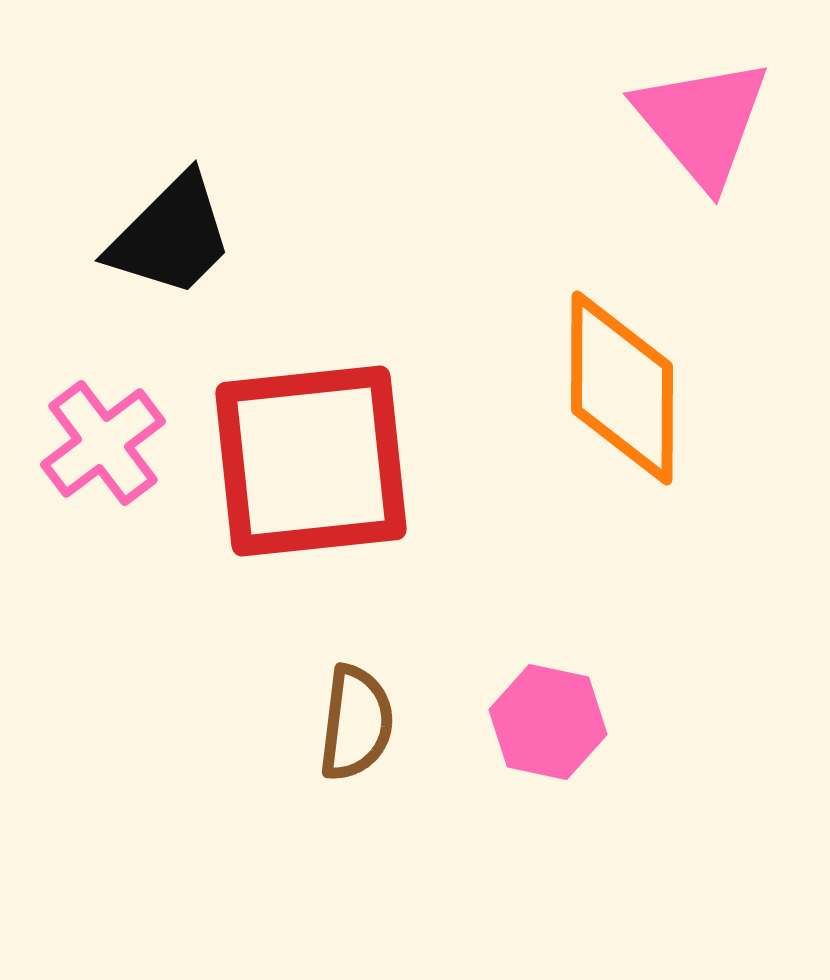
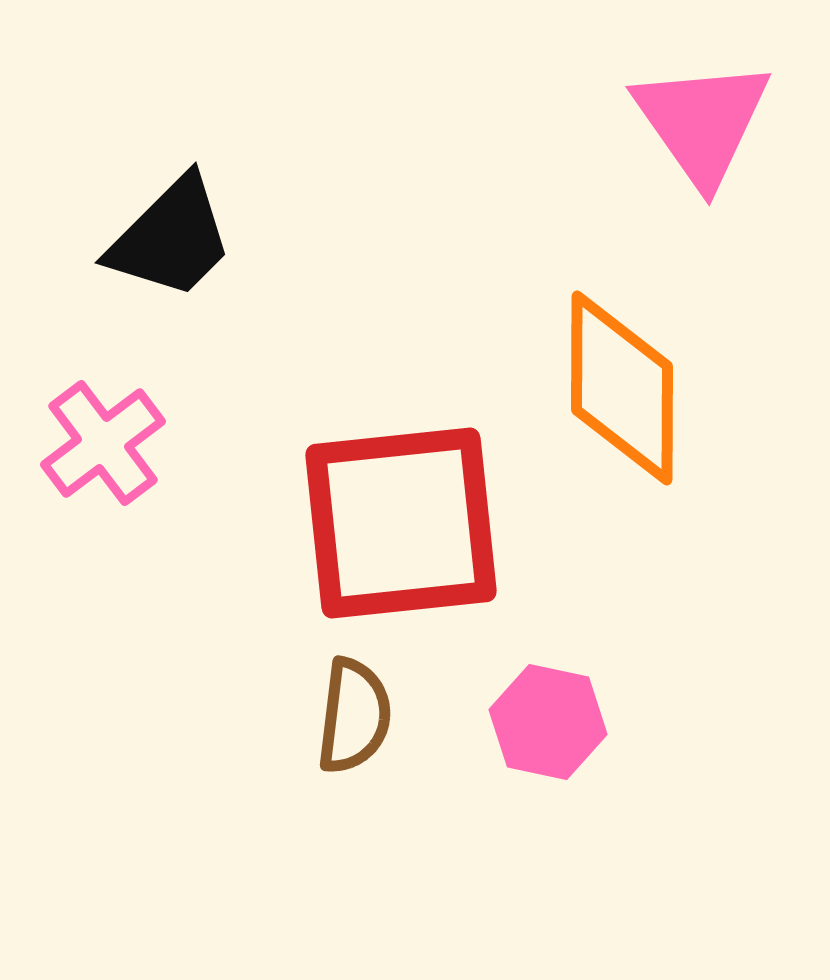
pink triangle: rotated 5 degrees clockwise
black trapezoid: moved 2 px down
red square: moved 90 px right, 62 px down
brown semicircle: moved 2 px left, 7 px up
